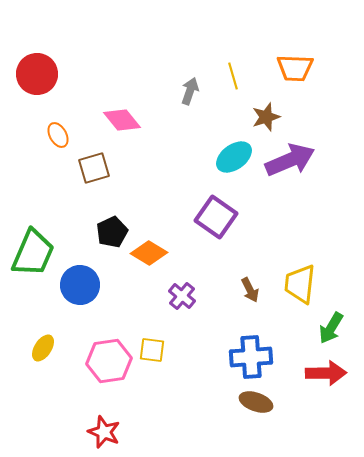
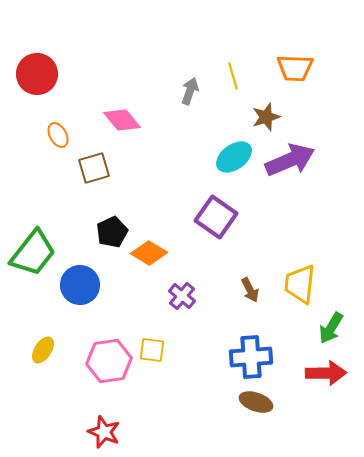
green trapezoid: rotated 15 degrees clockwise
yellow ellipse: moved 2 px down
